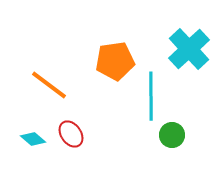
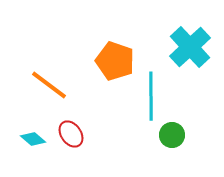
cyan cross: moved 1 px right, 2 px up
orange pentagon: rotated 27 degrees clockwise
